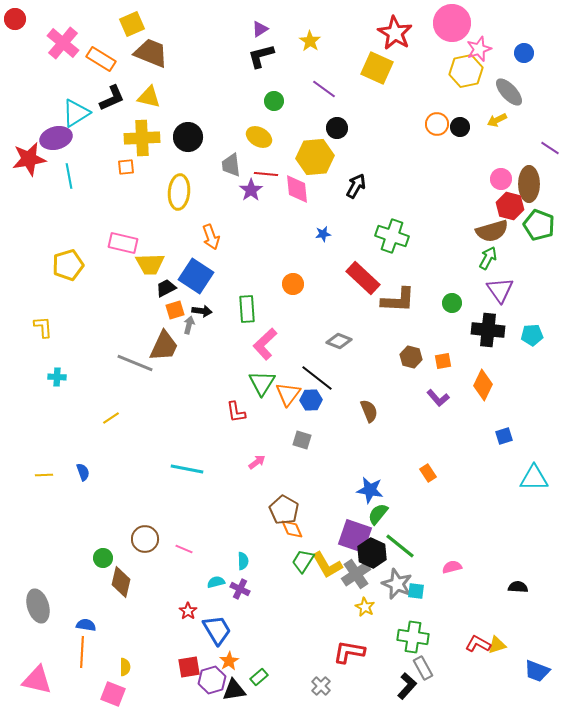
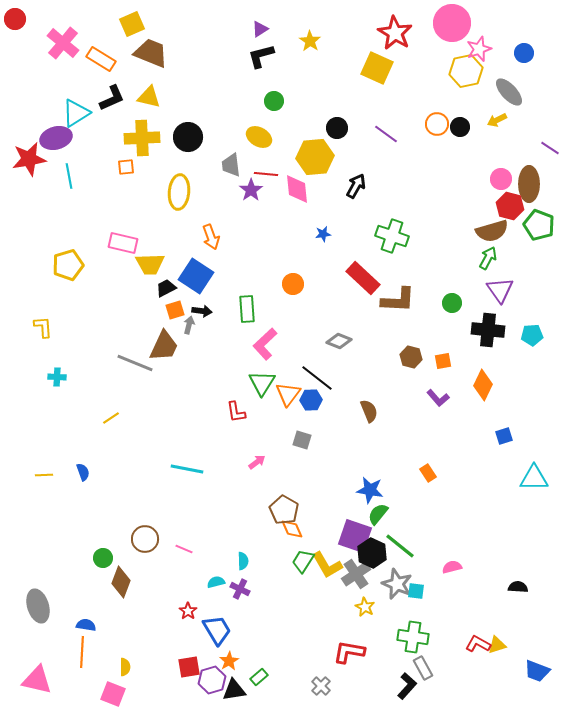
purple line at (324, 89): moved 62 px right, 45 px down
brown diamond at (121, 582): rotated 8 degrees clockwise
